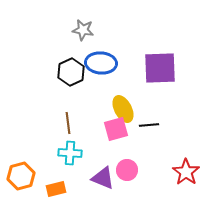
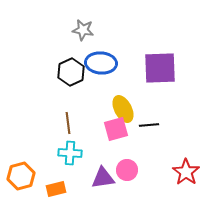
purple triangle: rotated 30 degrees counterclockwise
